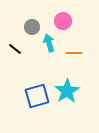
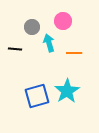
black line: rotated 32 degrees counterclockwise
